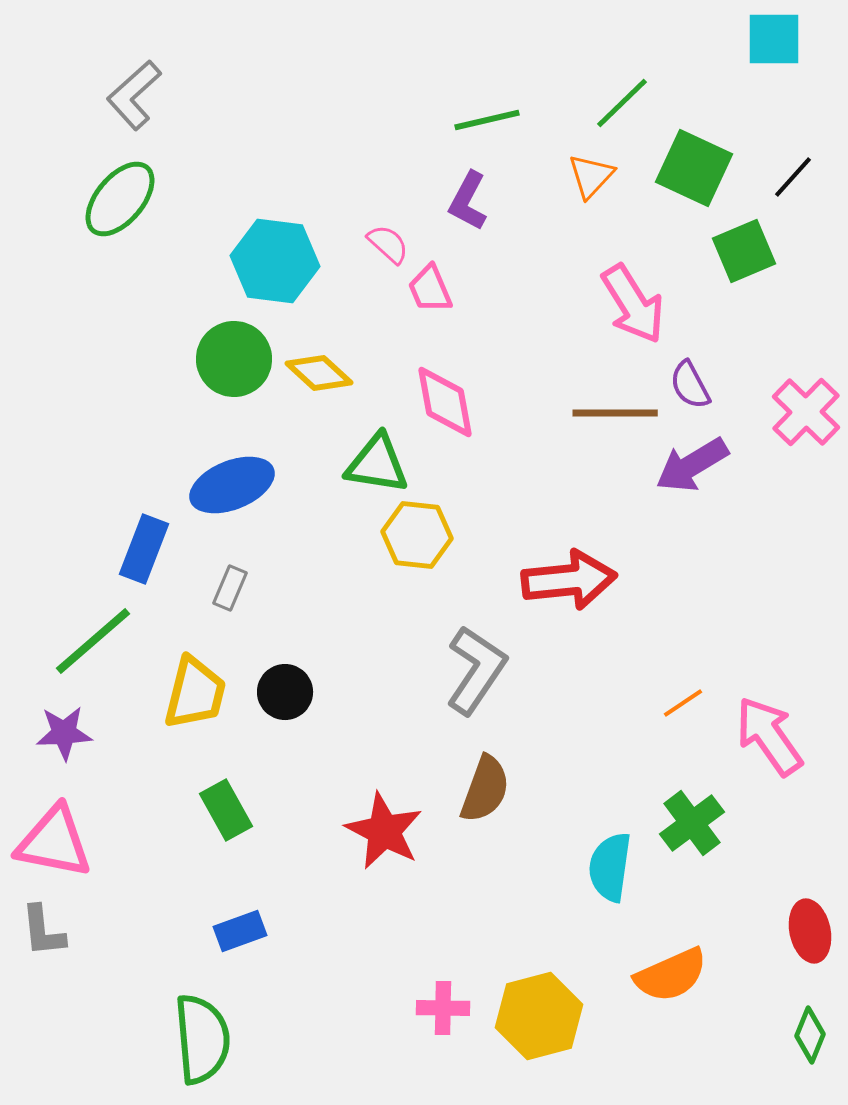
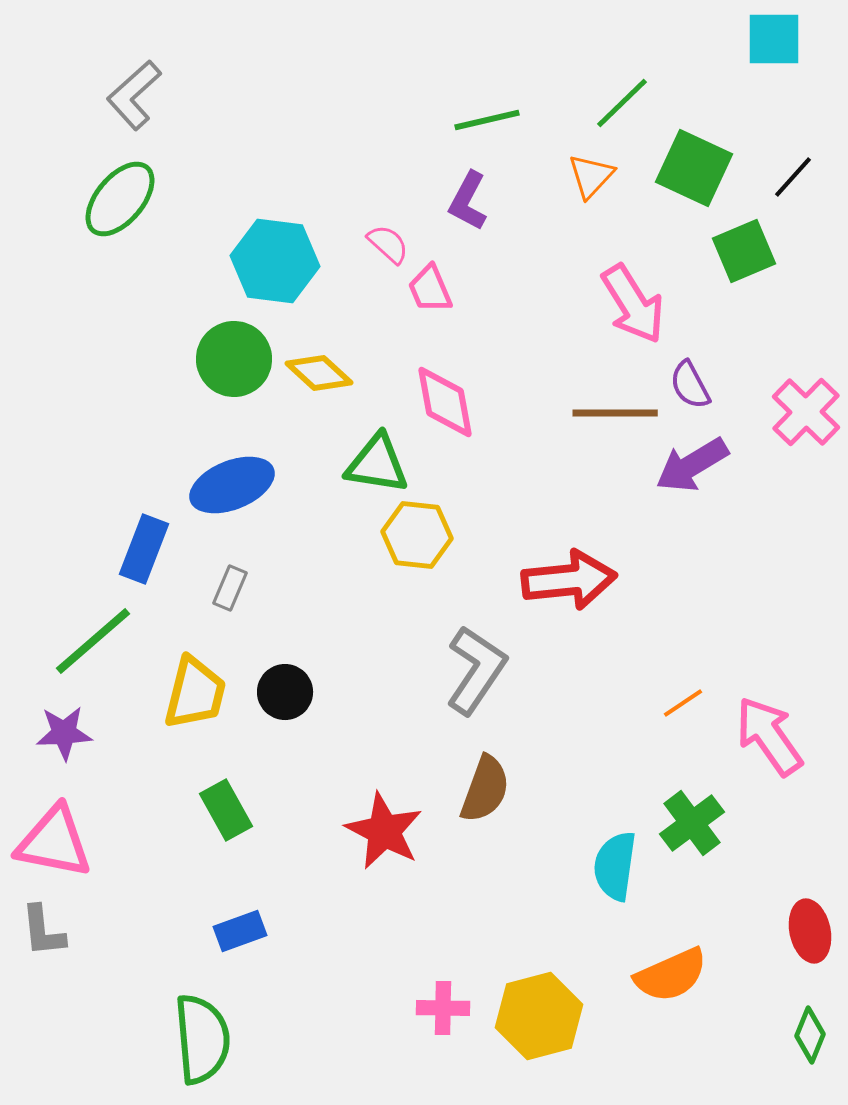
cyan semicircle at (610, 867): moved 5 px right, 1 px up
